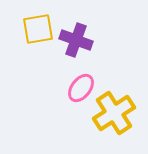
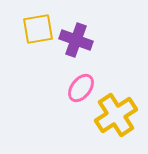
yellow cross: moved 2 px right, 2 px down
